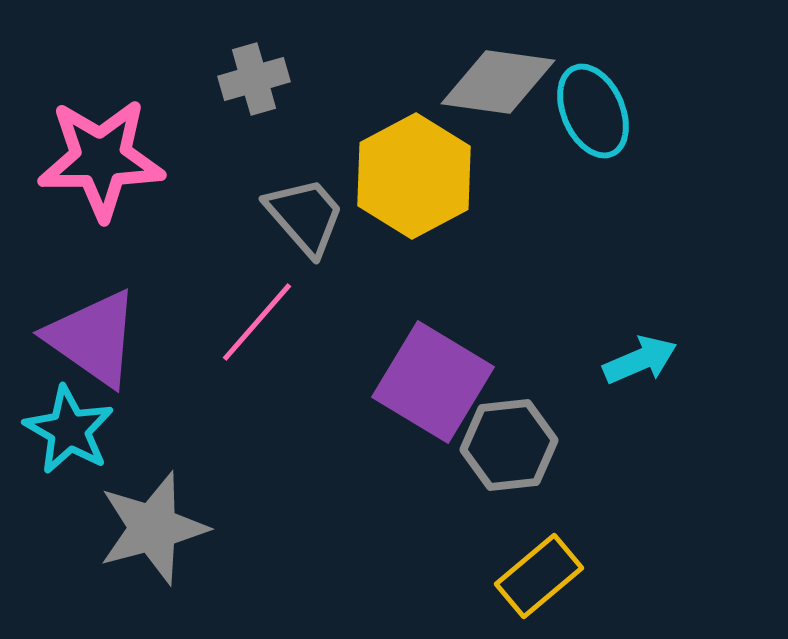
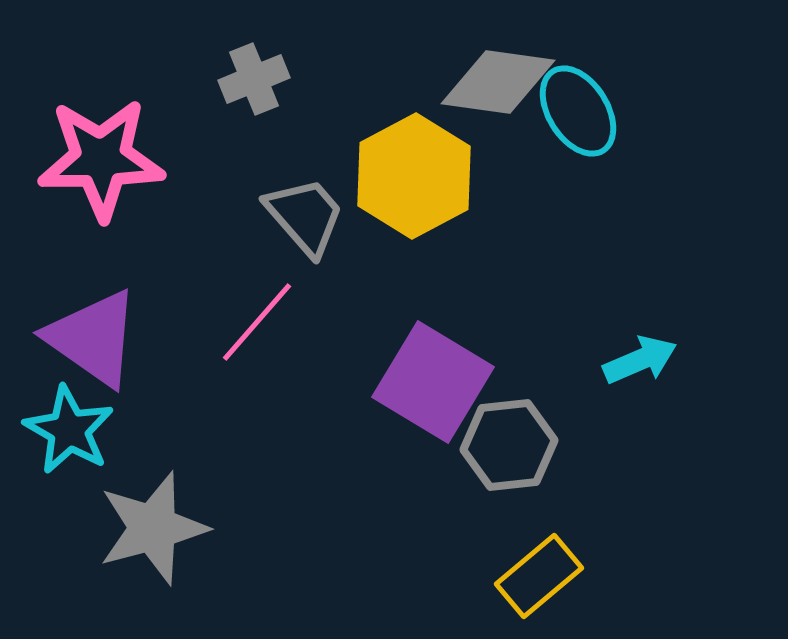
gray cross: rotated 6 degrees counterclockwise
cyan ellipse: moved 15 px left; rotated 8 degrees counterclockwise
